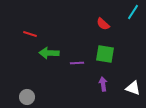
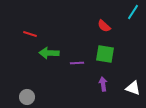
red semicircle: moved 1 px right, 2 px down
